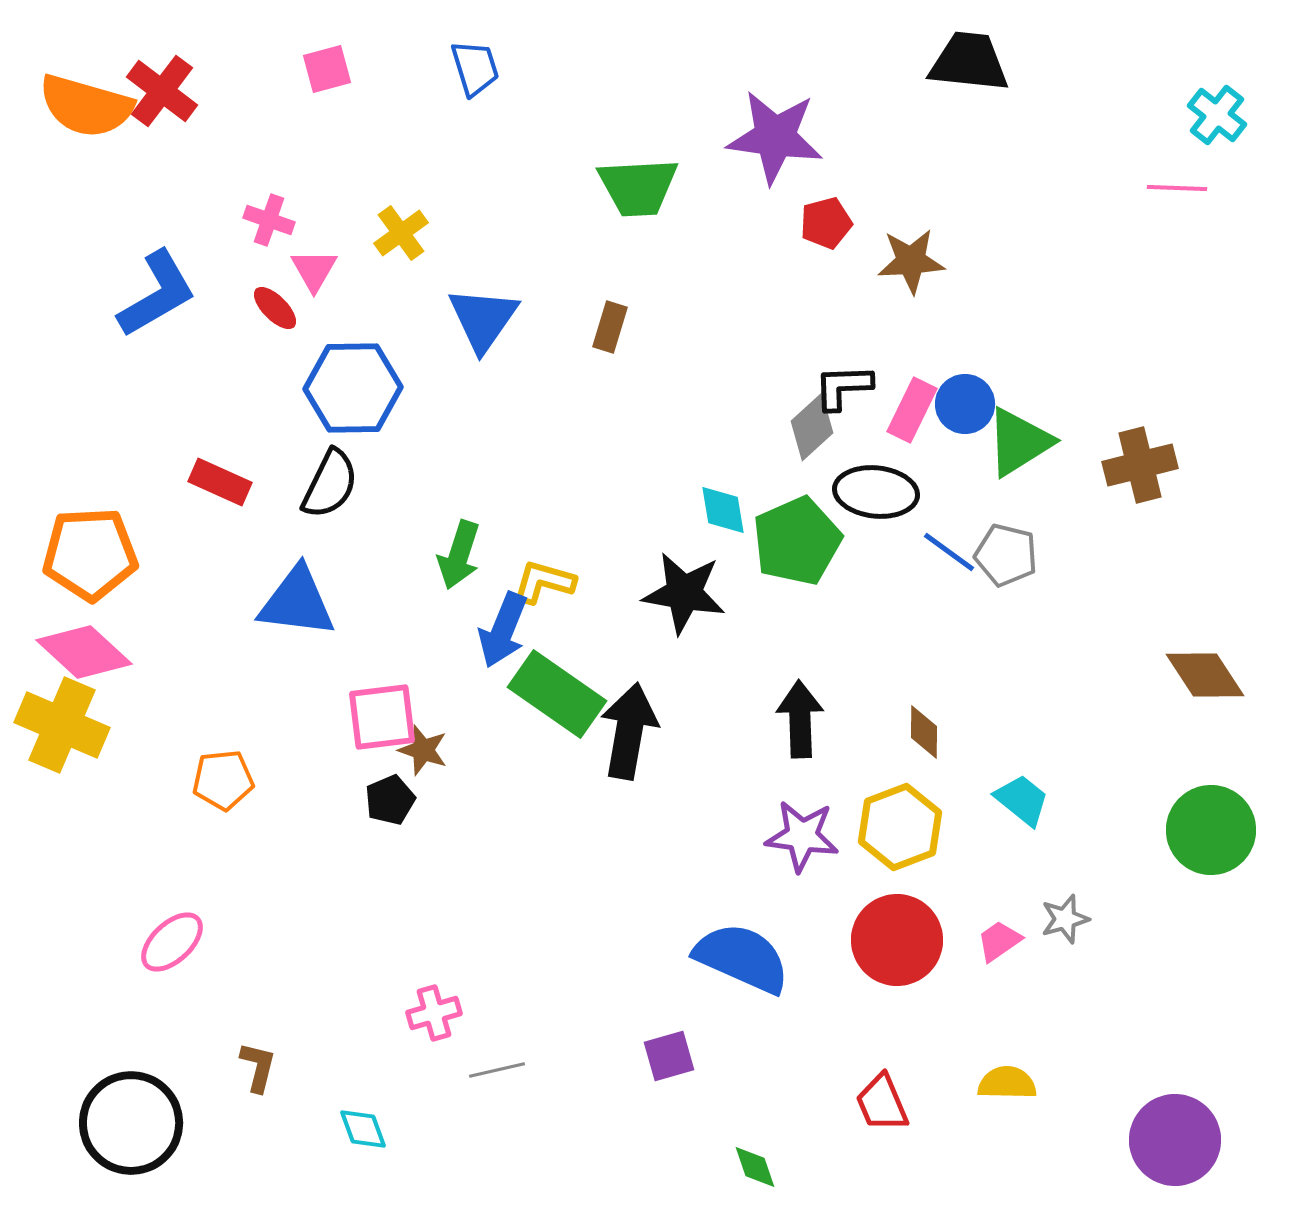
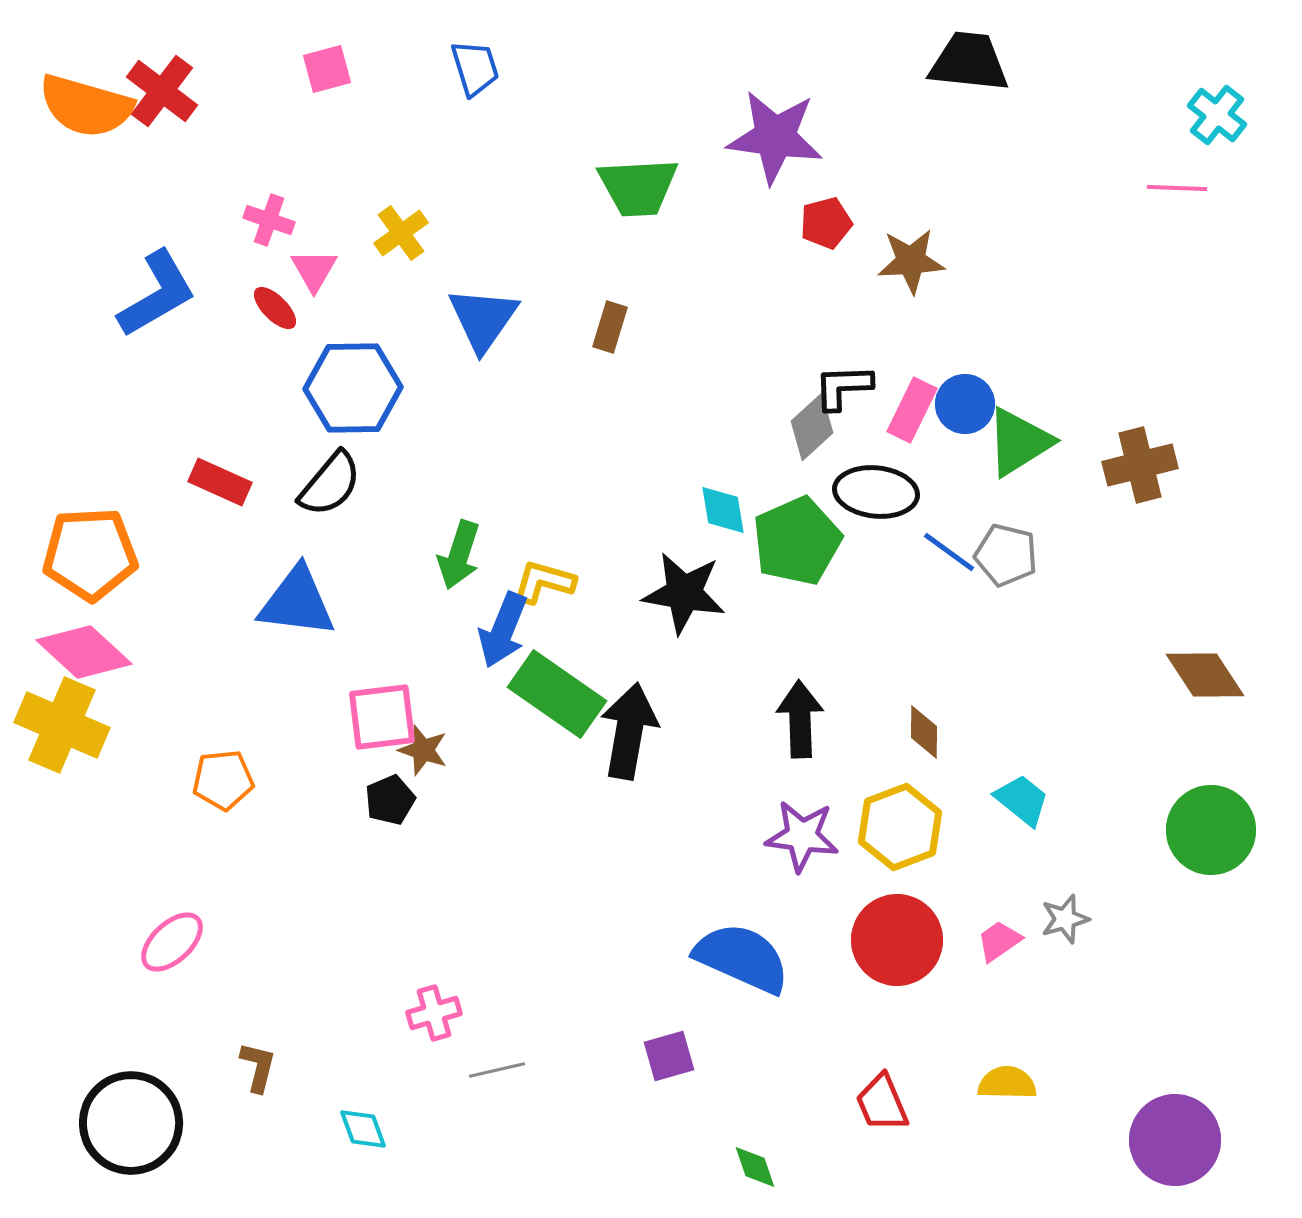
black semicircle at (330, 484): rotated 14 degrees clockwise
